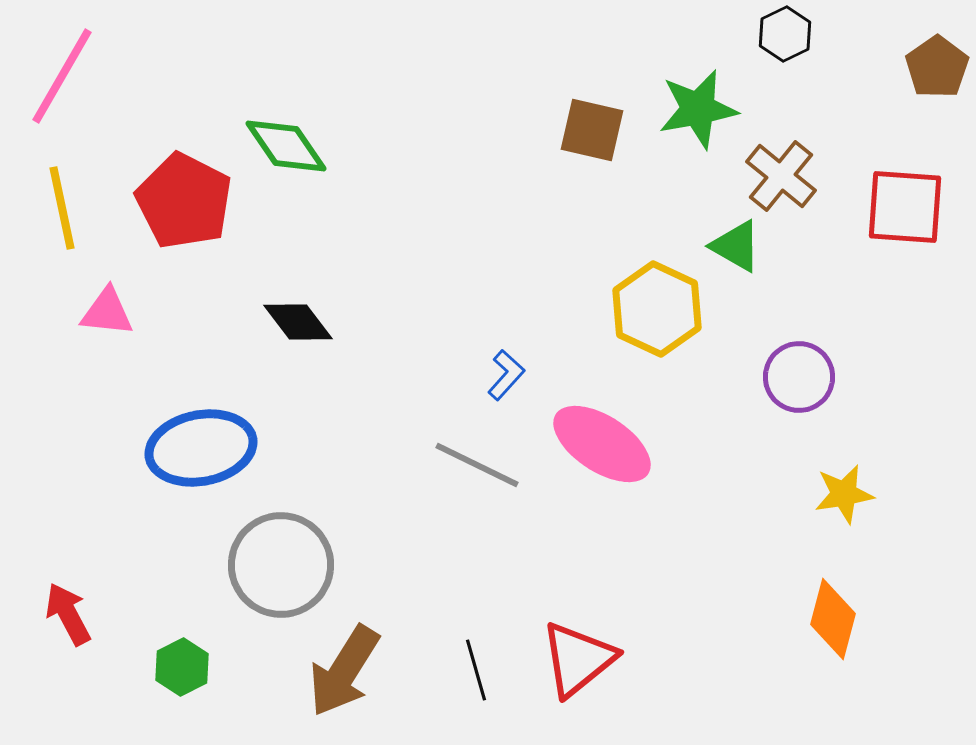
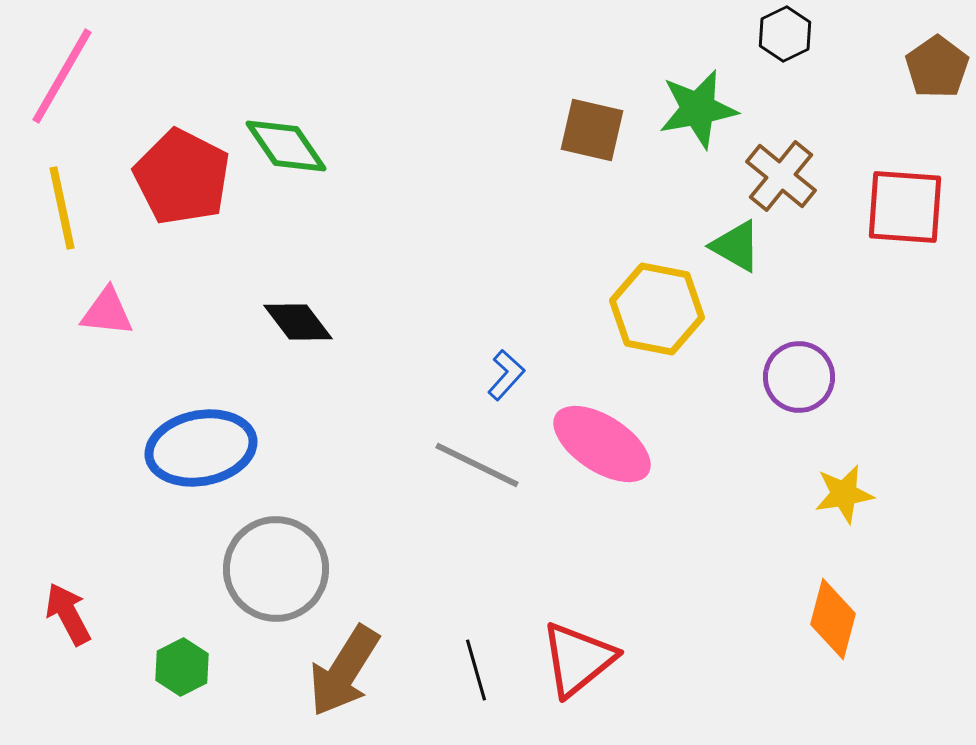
red pentagon: moved 2 px left, 24 px up
yellow hexagon: rotated 14 degrees counterclockwise
gray circle: moved 5 px left, 4 px down
